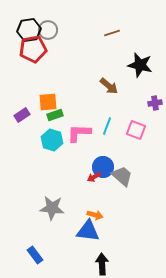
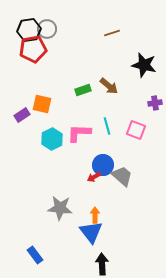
gray circle: moved 1 px left, 1 px up
black star: moved 4 px right
orange square: moved 6 px left, 2 px down; rotated 18 degrees clockwise
green rectangle: moved 28 px right, 25 px up
cyan line: rotated 36 degrees counterclockwise
cyan hexagon: moved 1 px up; rotated 15 degrees clockwise
blue circle: moved 2 px up
gray star: moved 8 px right
orange arrow: rotated 105 degrees counterclockwise
blue triangle: moved 3 px right, 1 px down; rotated 45 degrees clockwise
